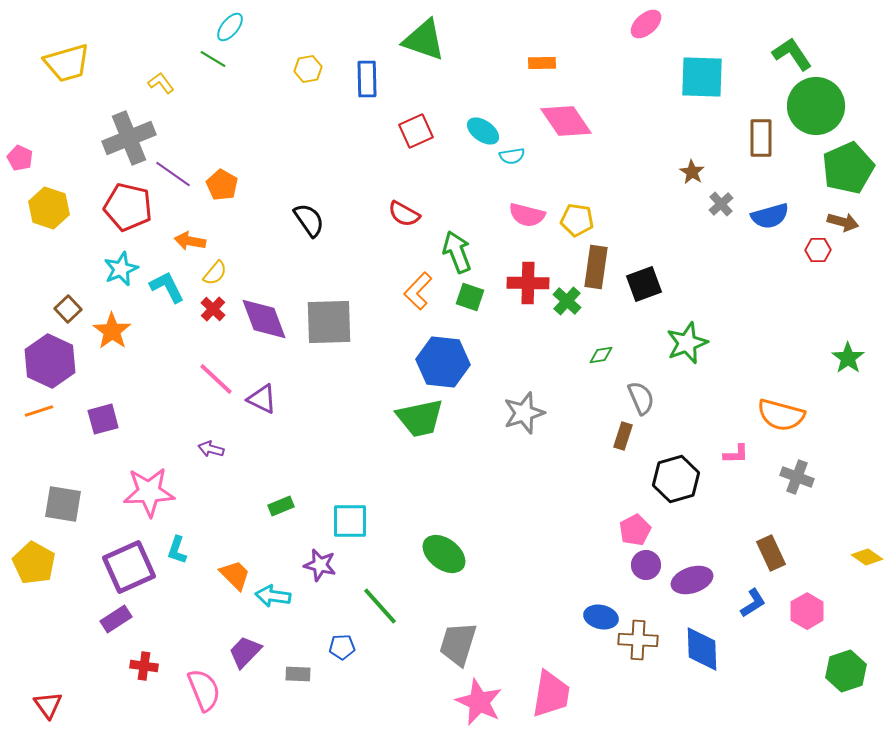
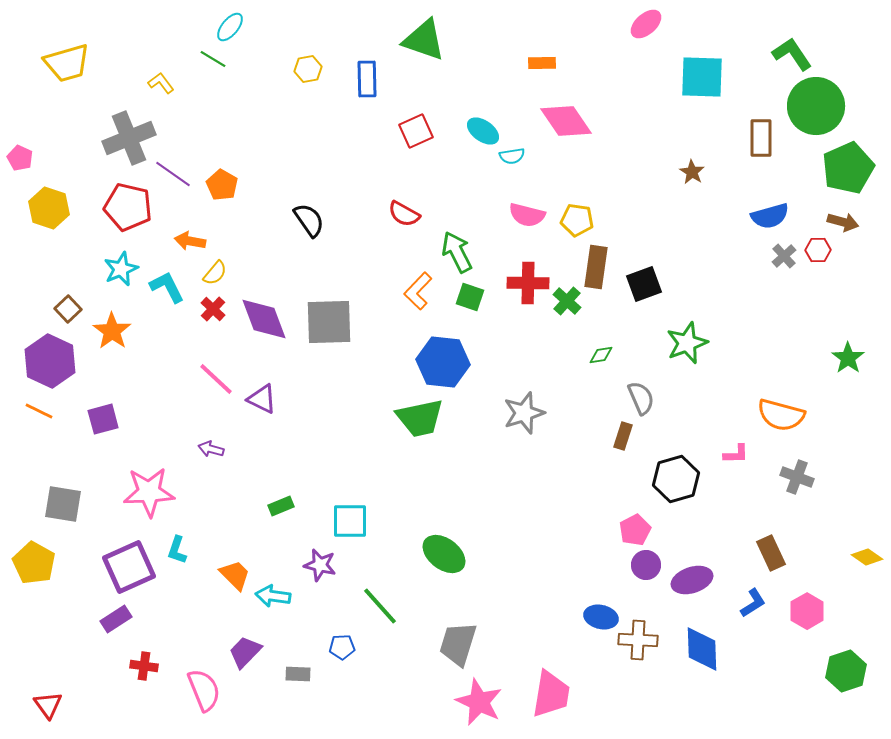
gray cross at (721, 204): moved 63 px right, 52 px down
green arrow at (457, 252): rotated 6 degrees counterclockwise
orange line at (39, 411): rotated 44 degrees clockwise
